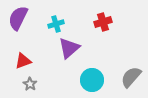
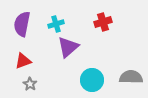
purple semicircle: moved 4 px right, 6 px down; rotated 15 degrees counterclockwise
purple triangle: moved 1 px left, 1 px up
gray semicircle: rotated 50 degrees clockwise
